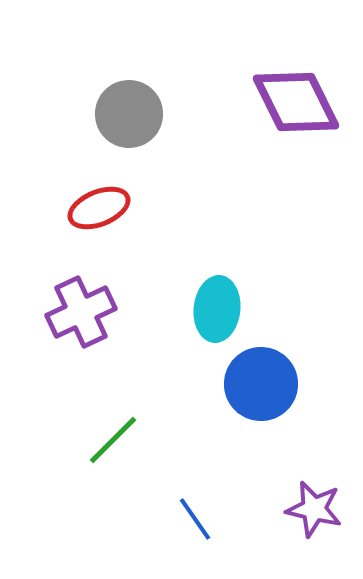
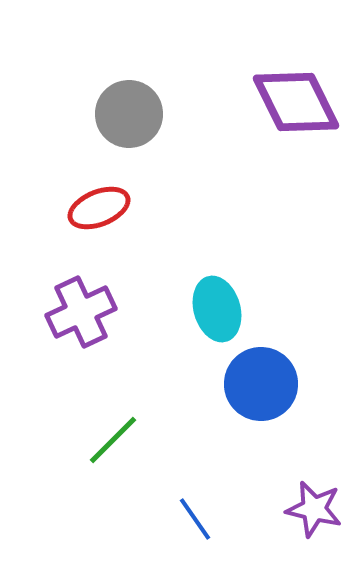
cyan ellipse: rotated 22 degrees counterclockwise
